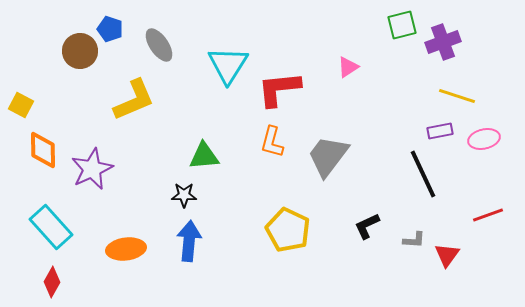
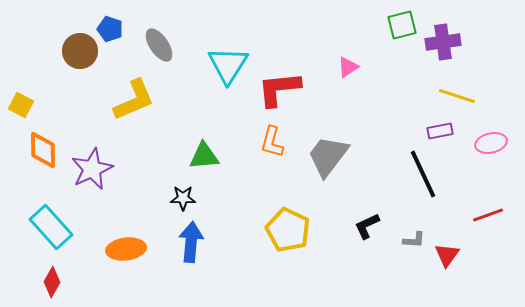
purple cross: rotated 12 degrees clockwise
pink ellipse: moved 7 px right, 4 px down
black star: moved 1 px left, 3 px down
blue arrow: moved 2 px right, 1 px down
